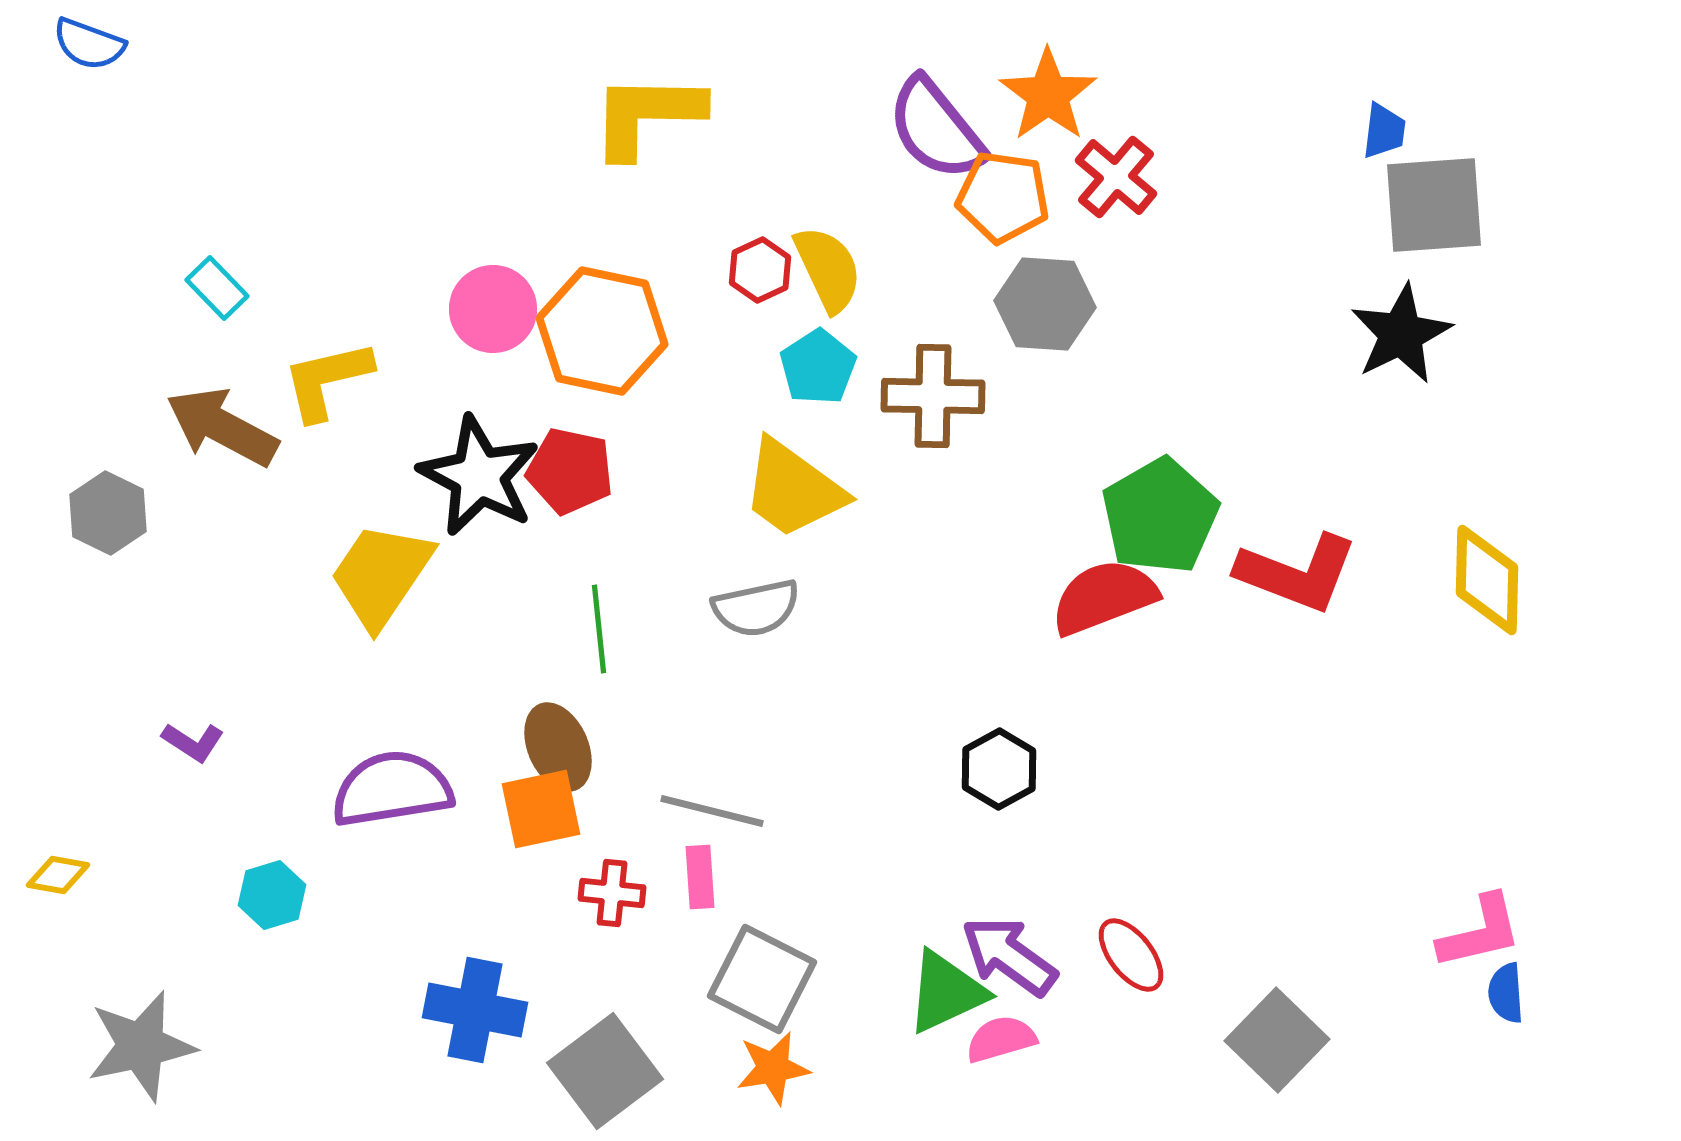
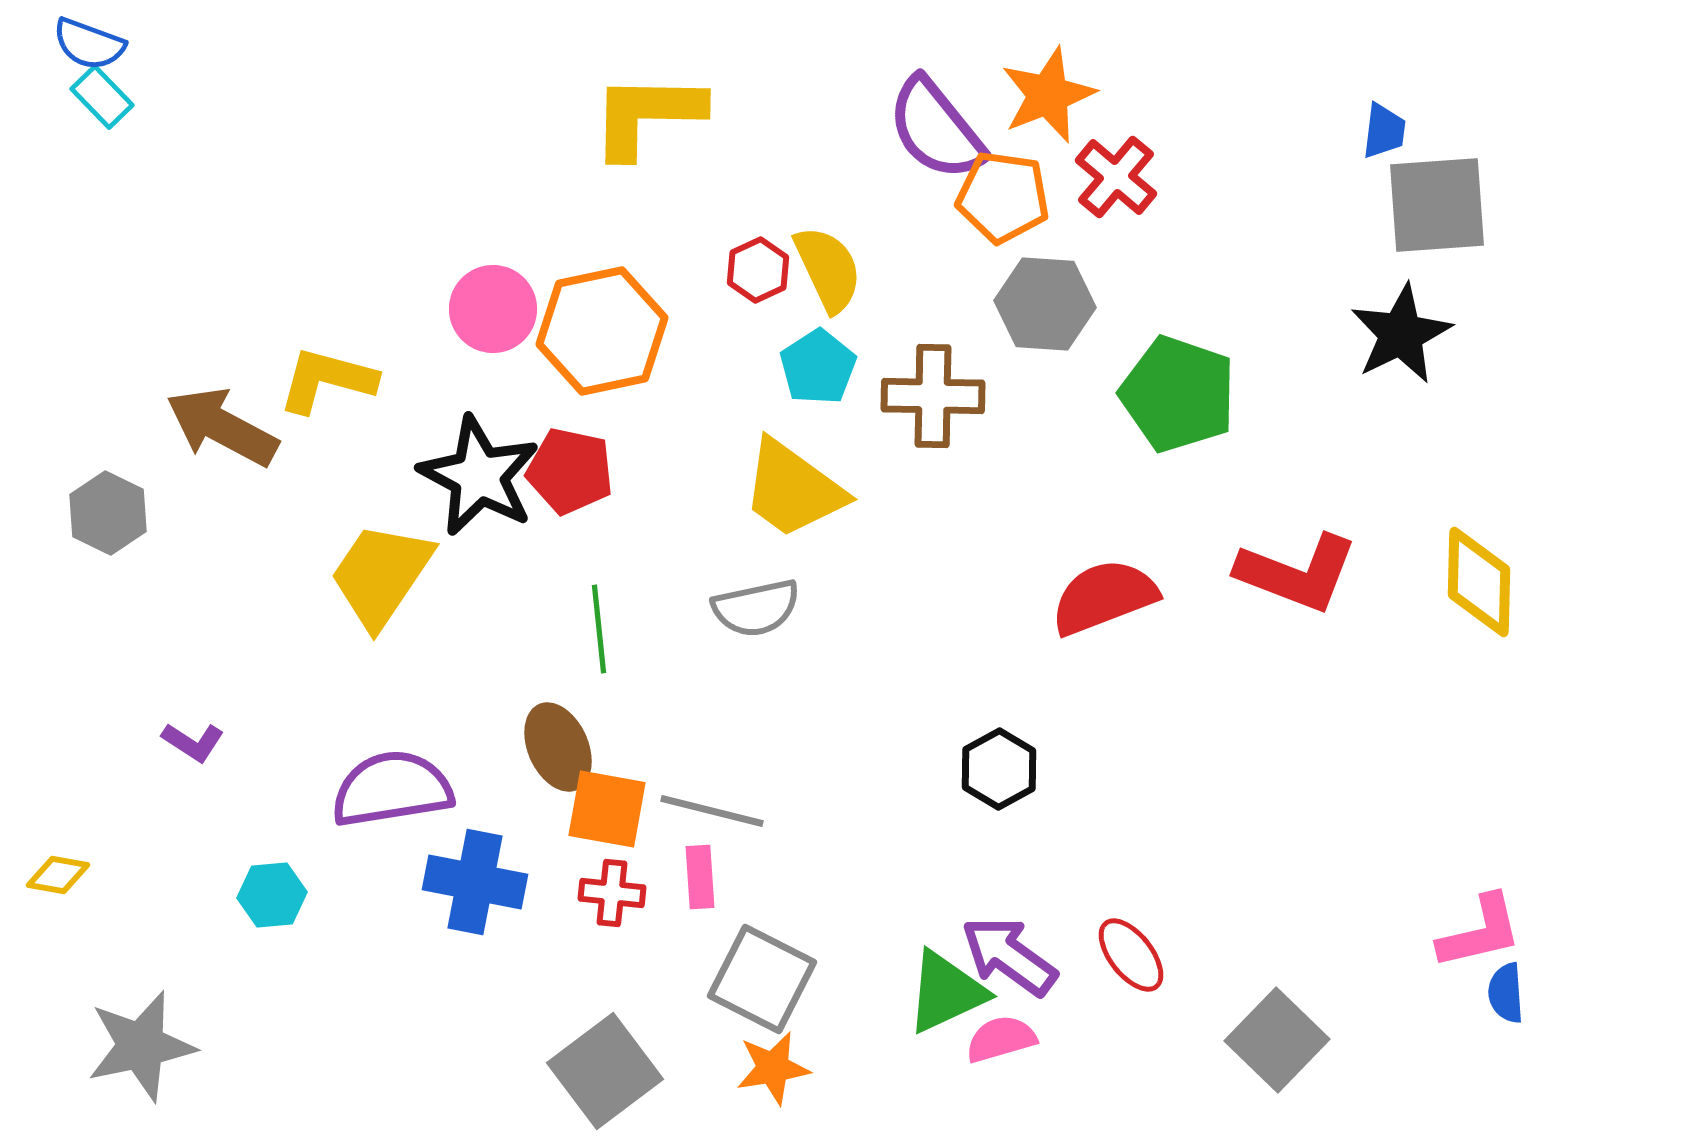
orange star at (1048, 95): rotated 14 degrees clockwise
gray square at (1434, 205): moved 3 px right
red hexagon at (760, 270): moved 2 px left
cyan rectangle at (217, 288): moved 115 px left, 191 px up
orange hexagon at (602, 331): rotated 24 degrees counterclockwise
yellow L-shape at (327, 380): rotated 28 degrees clockwise
green pentagon at (1160, 516): moved 18 px right, 122 px up; rotated 23 degrees counterclockwise
yellow diamond at (1487, 580): moved 8 px left, 2 px down
orange square at (541, 809): moved 66 px right; rotated 22 degrees clockwise
cyan hexagon at (272, 895): rotated 12 degrees clockwise
blue cross at (475, 1010): moved 128 px up
